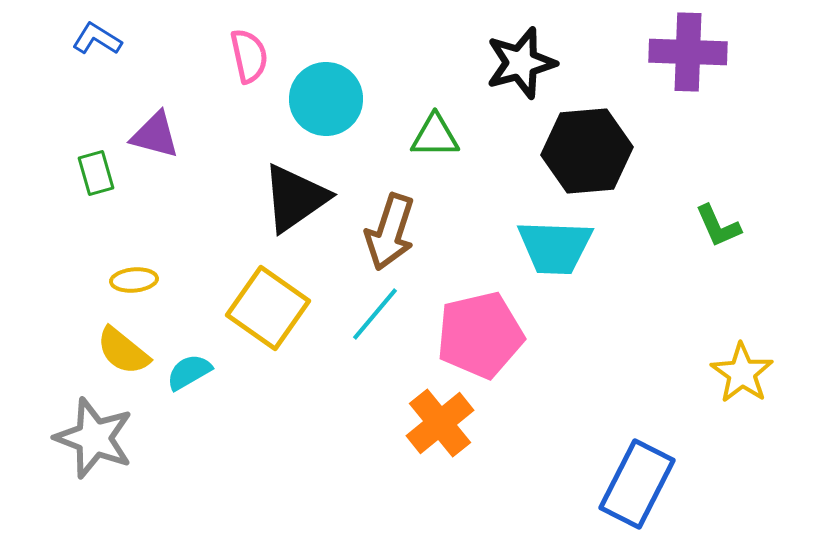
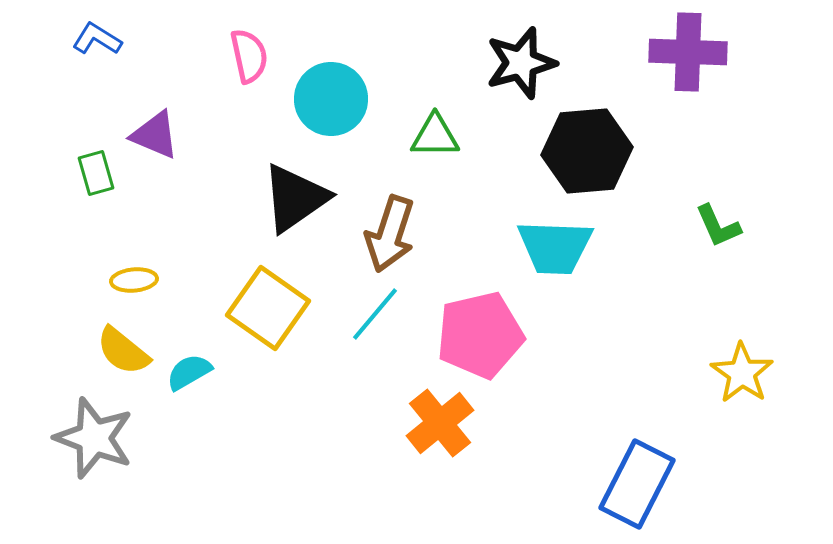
cyan circle: moved 5 px right
purple triangle: rotated 8 degrees clockwise
brown arrow: moved 2 px down
